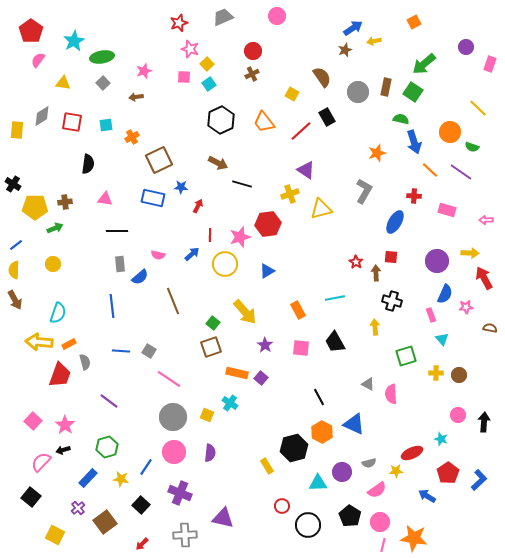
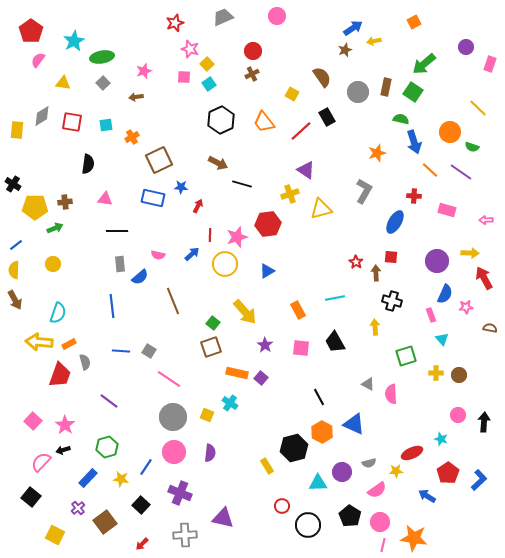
red star at (179, 23): moved 4 px left
pink star at (240, 237): moved 3 px left
